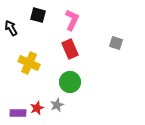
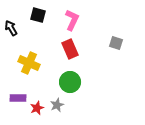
purple rectangle: moved 15 px up
